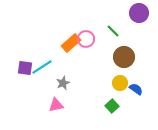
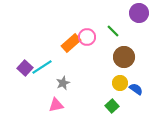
pink circle: moved 1 px right, 2 px up
purple square: rotated 35 degrees clockwise
